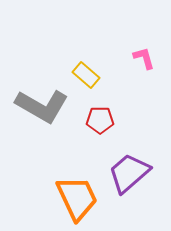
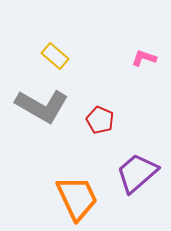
pink L-shape: rotated 55 degrees counterclockwise
yellow rectangle: moved 31 px left, 19 px up
red pentagon: rotated 24 degrees clockwise
purple trapezoid: moved 8 px right
